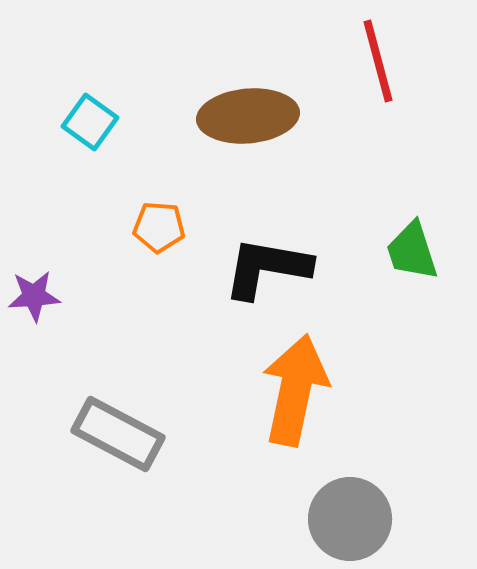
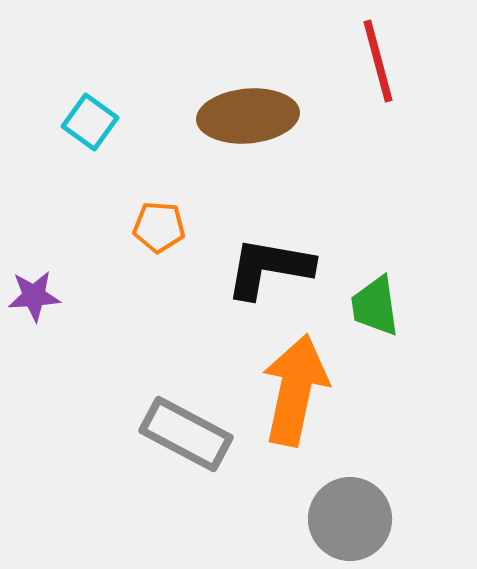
green trapezoid: moved 37 px left, 55 px down; rotated 10 degrees clockwise
black L-shape: moved 2 px right
gray rectangle: moved 68 px right
